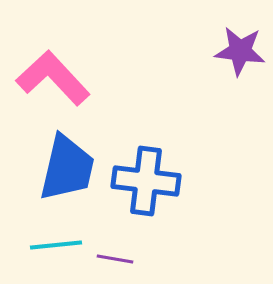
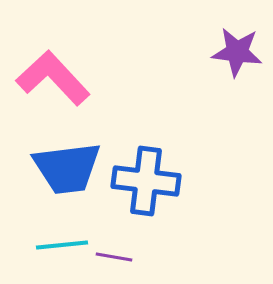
purple star: moved 3 px left, 1 px down
blue trapezoid: rotated 70 degrees clockwise
cyan line: moved 6 px right
purple line: moved 1 px left, 2 px up
